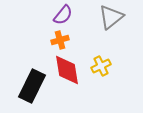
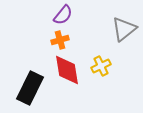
gray triangle: moved 13 px right, 12 px down
black rectangle: moved 2 px left, 2 px down
